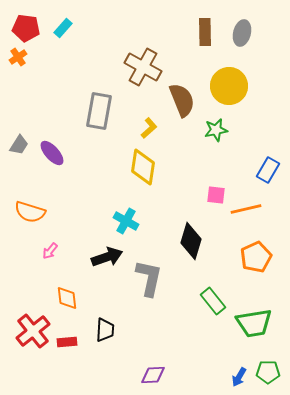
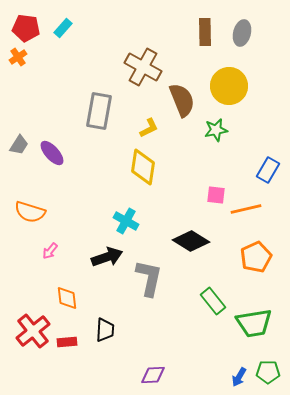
yellow L-shape: rotated 15 degrees clockwise
black diamond: rotated 75 degrees counterclockwise
